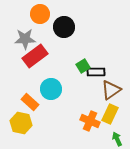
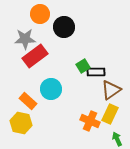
orange rectangle: moved 2 px left, 1 px up
